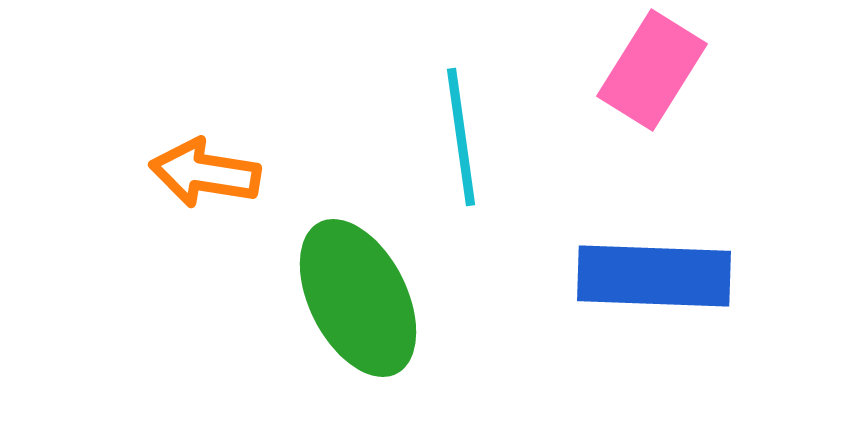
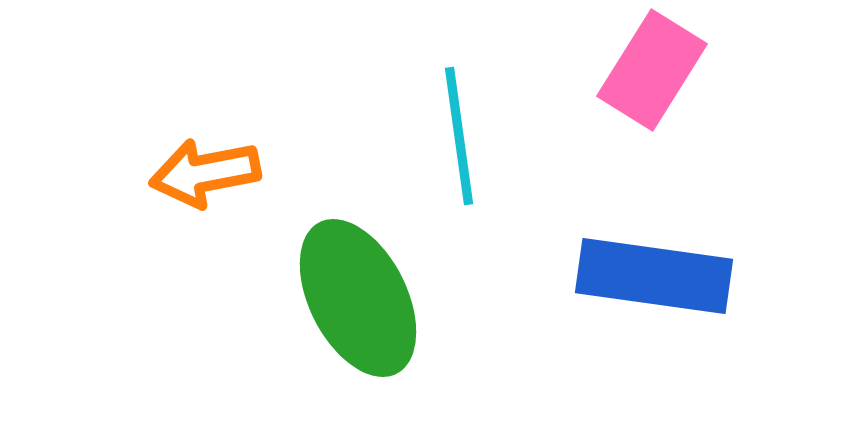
cyan line: moved 2 px left, 1 px up
orange arrow: rotated 20 degrees counterclockwise
blue rectangle: rotated 6 degrees clockwise
